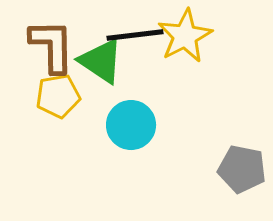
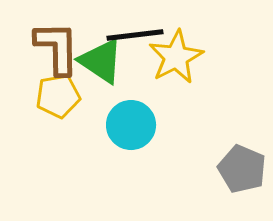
yellow star: moved 9 px left, 21 px down
brown L-shape: moved 5 px right, 2 px down
gray pentagon: rotated 12 degrees clockwise
